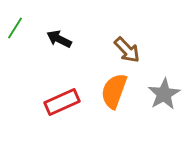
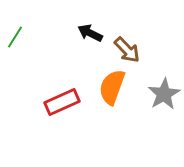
green line: moved 9 px down
black arrow: moved 31 px right, 6 px up
orange semicircle: moved 2 px left, 4 px up
